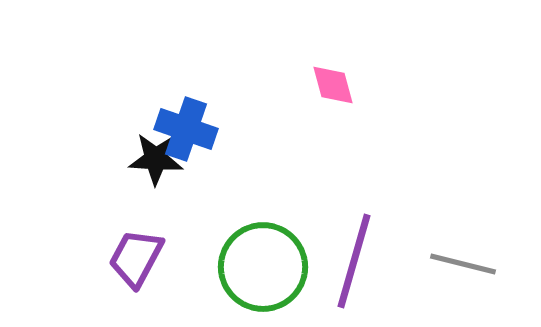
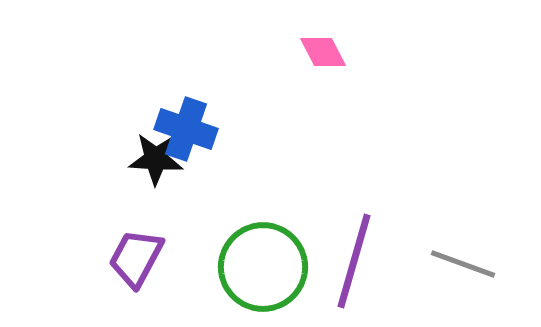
pink diamond: moved 10 px left, 33 px up; rotated 12 degrees counterclockwise
gray line: rotated 6 degrees clockwise
